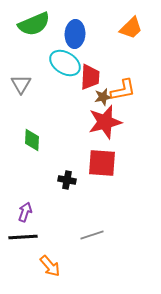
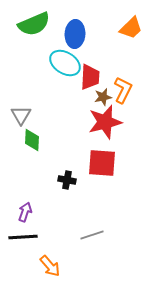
gray triangle: moved 31 px down
orange L-shape: rotated 52 degrees counterclockwise
